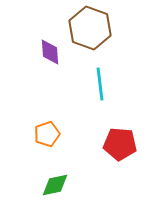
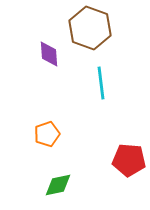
purple diamond: moved 1 px left, 2 px down
cyan line: moved 1 px right, 1 px up
red pentagon: moved 9 px right, 16 px down
green diamond: moved 3 px right
